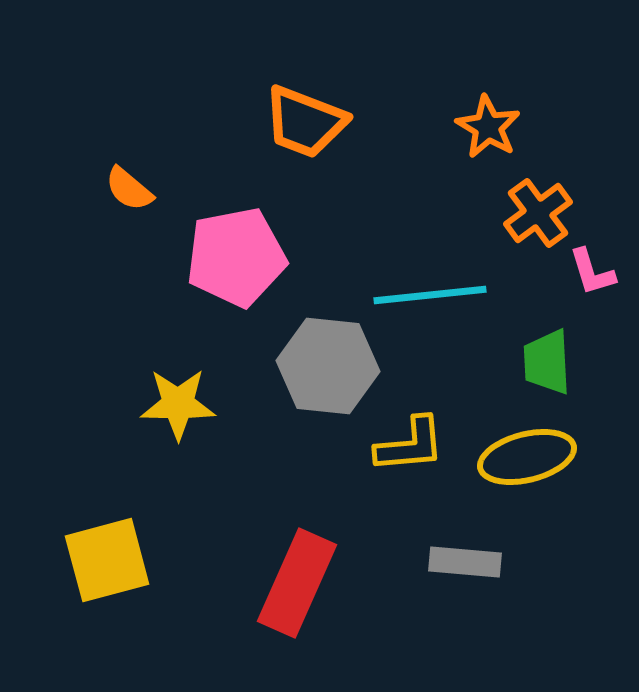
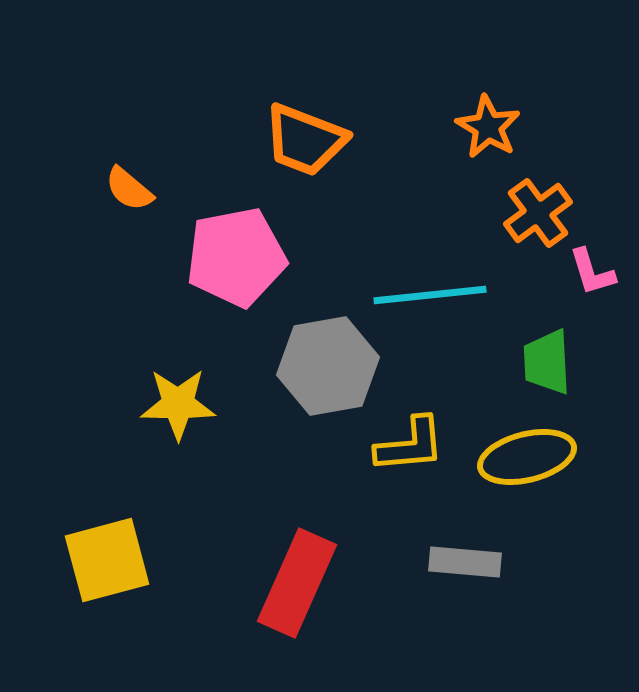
orange trapezoid: moved 18 px down
gray hexagon: rotated 16 degrees counterclockwise
